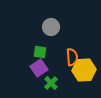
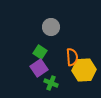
green square: rotated 24 degrees clockwise
green cross: rotated 24 degrees counterclockwise
